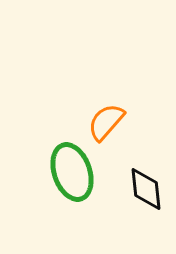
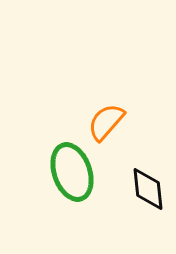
black diamond: moved 2 px right
